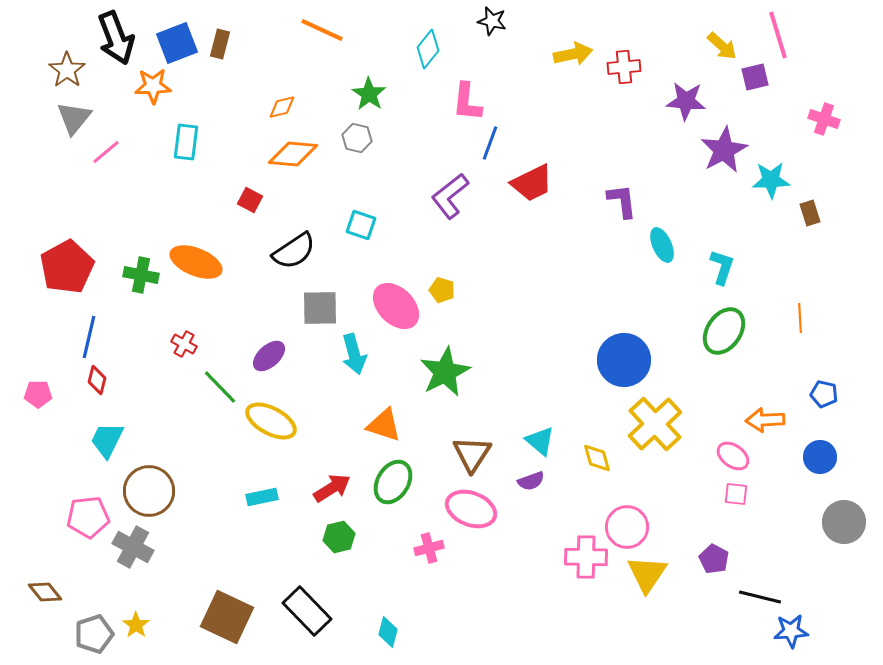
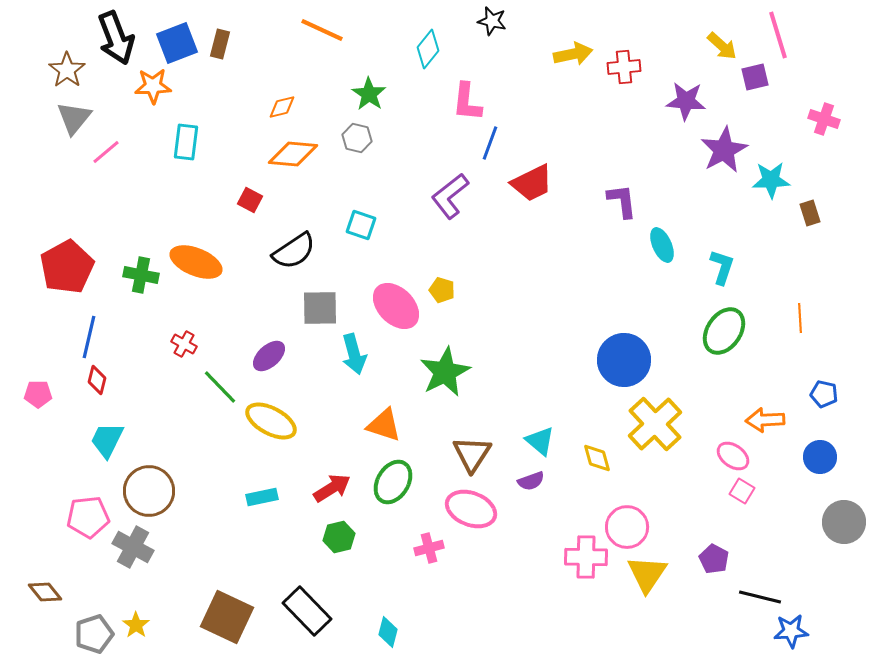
pink square at (736, 494): moved 6 px right, 3 px up; rotated 25 degrees clockwise
